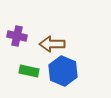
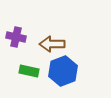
purple cross: moved 1 px left, 1 px down
blue hexagon: rotated 16 degrees clockwise
